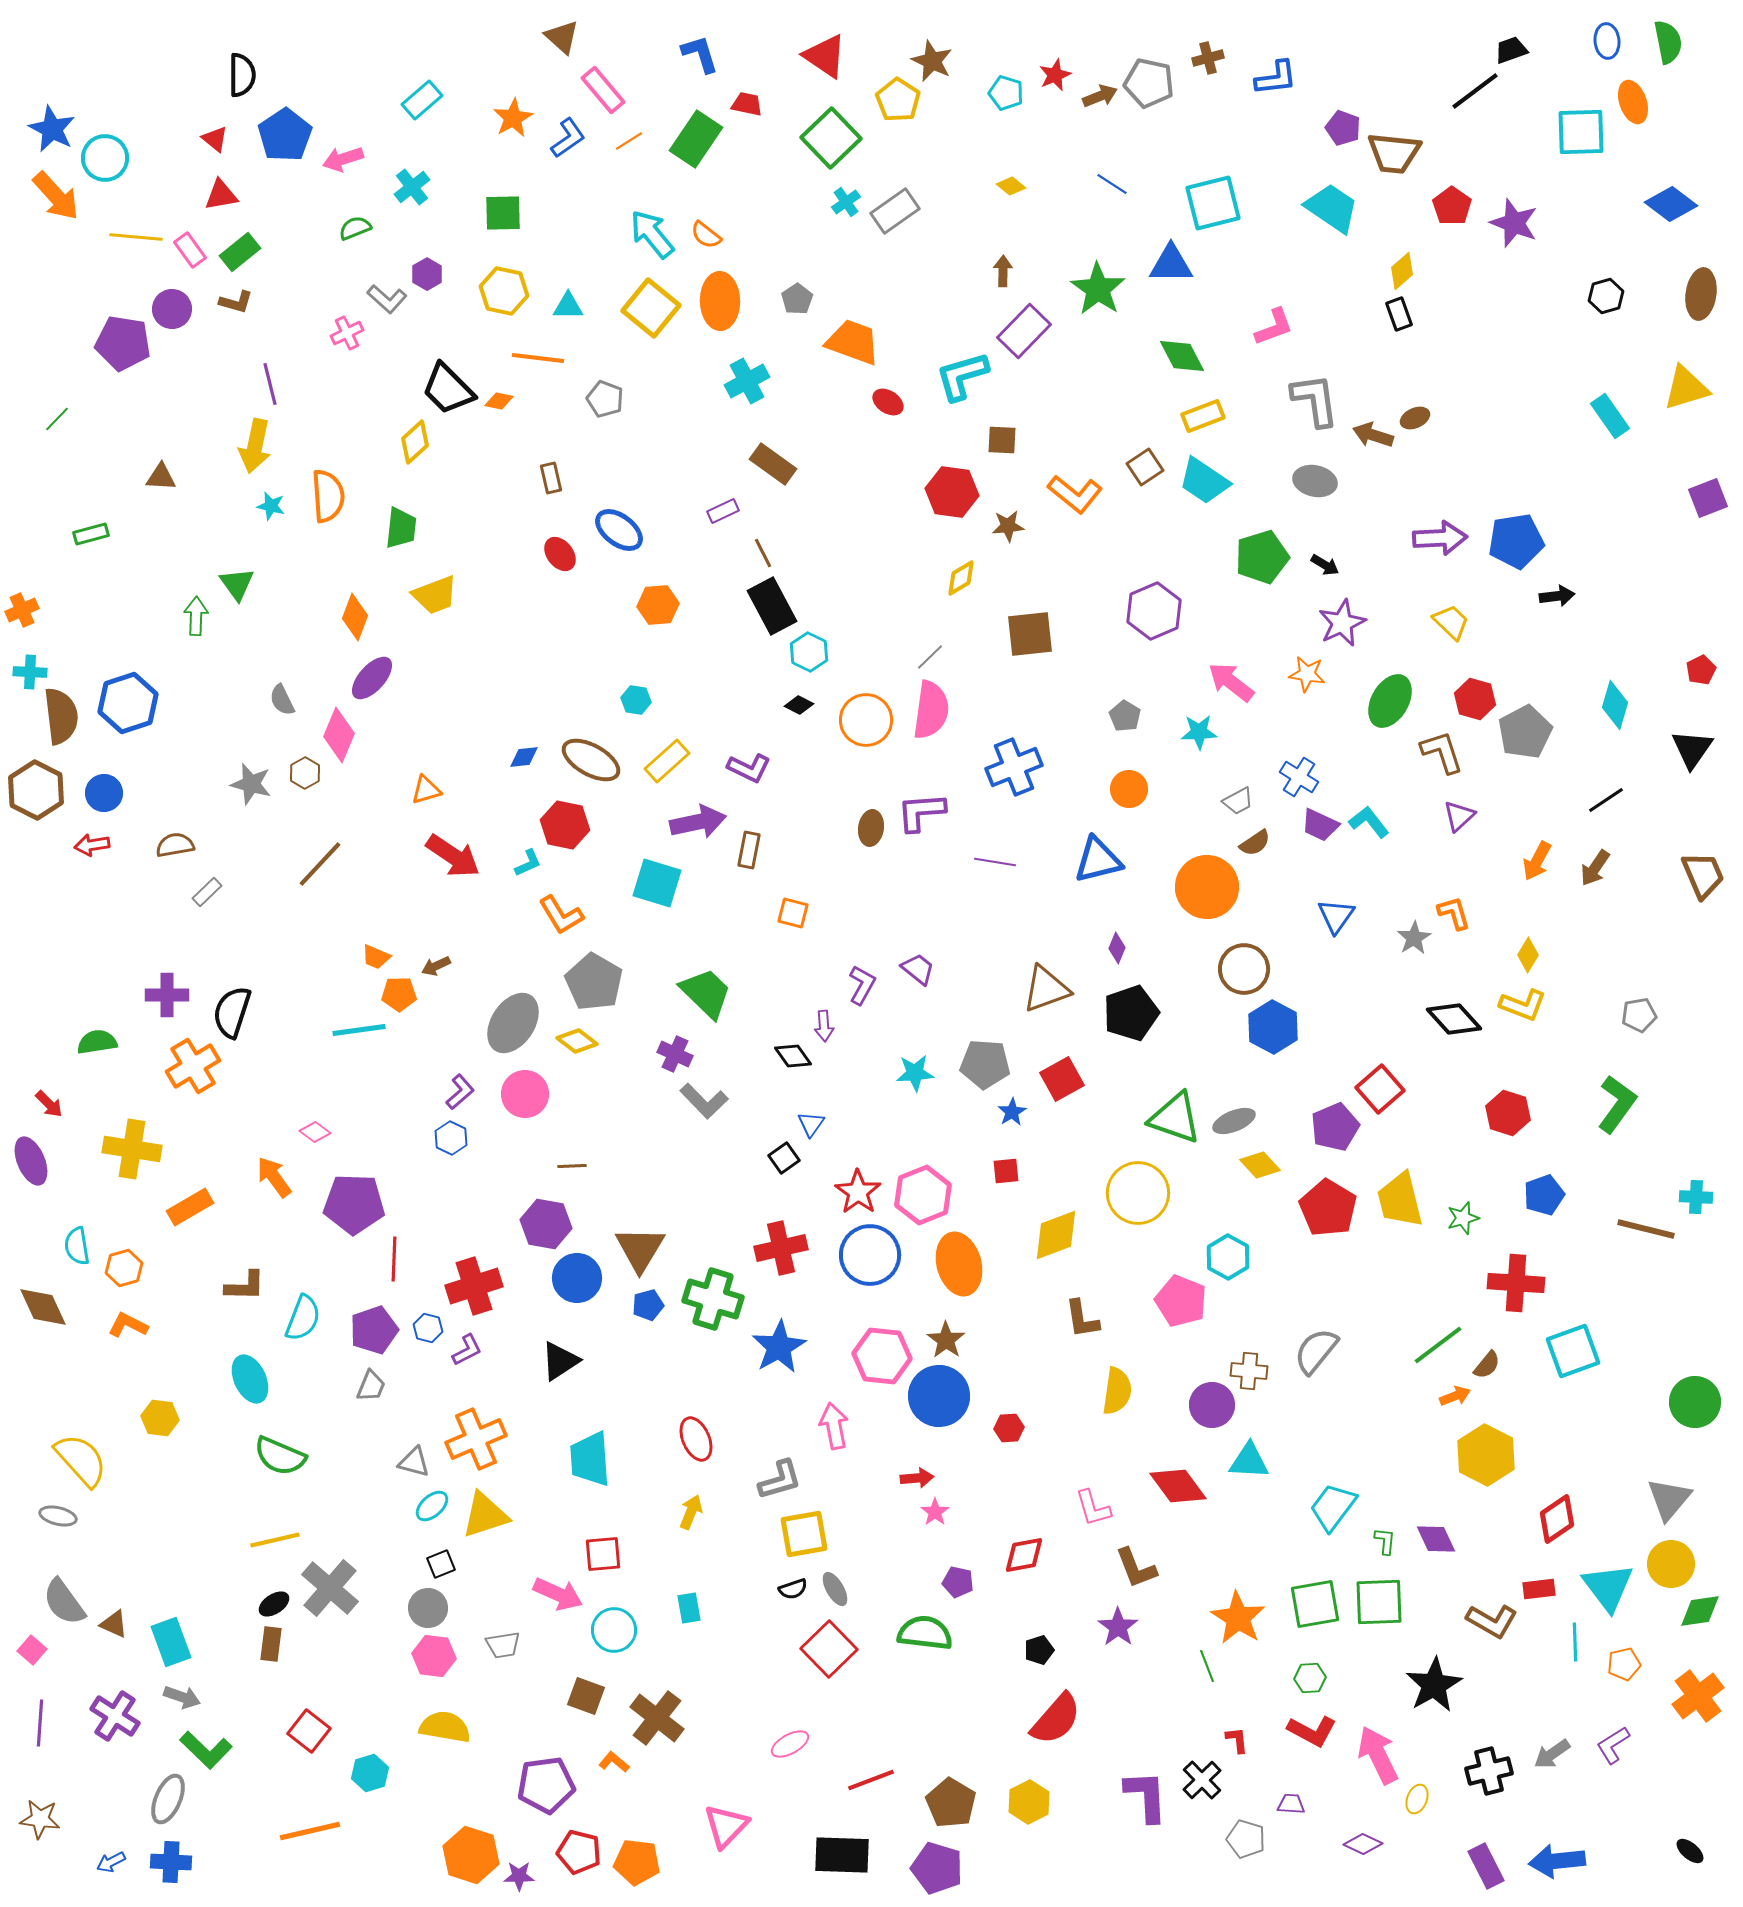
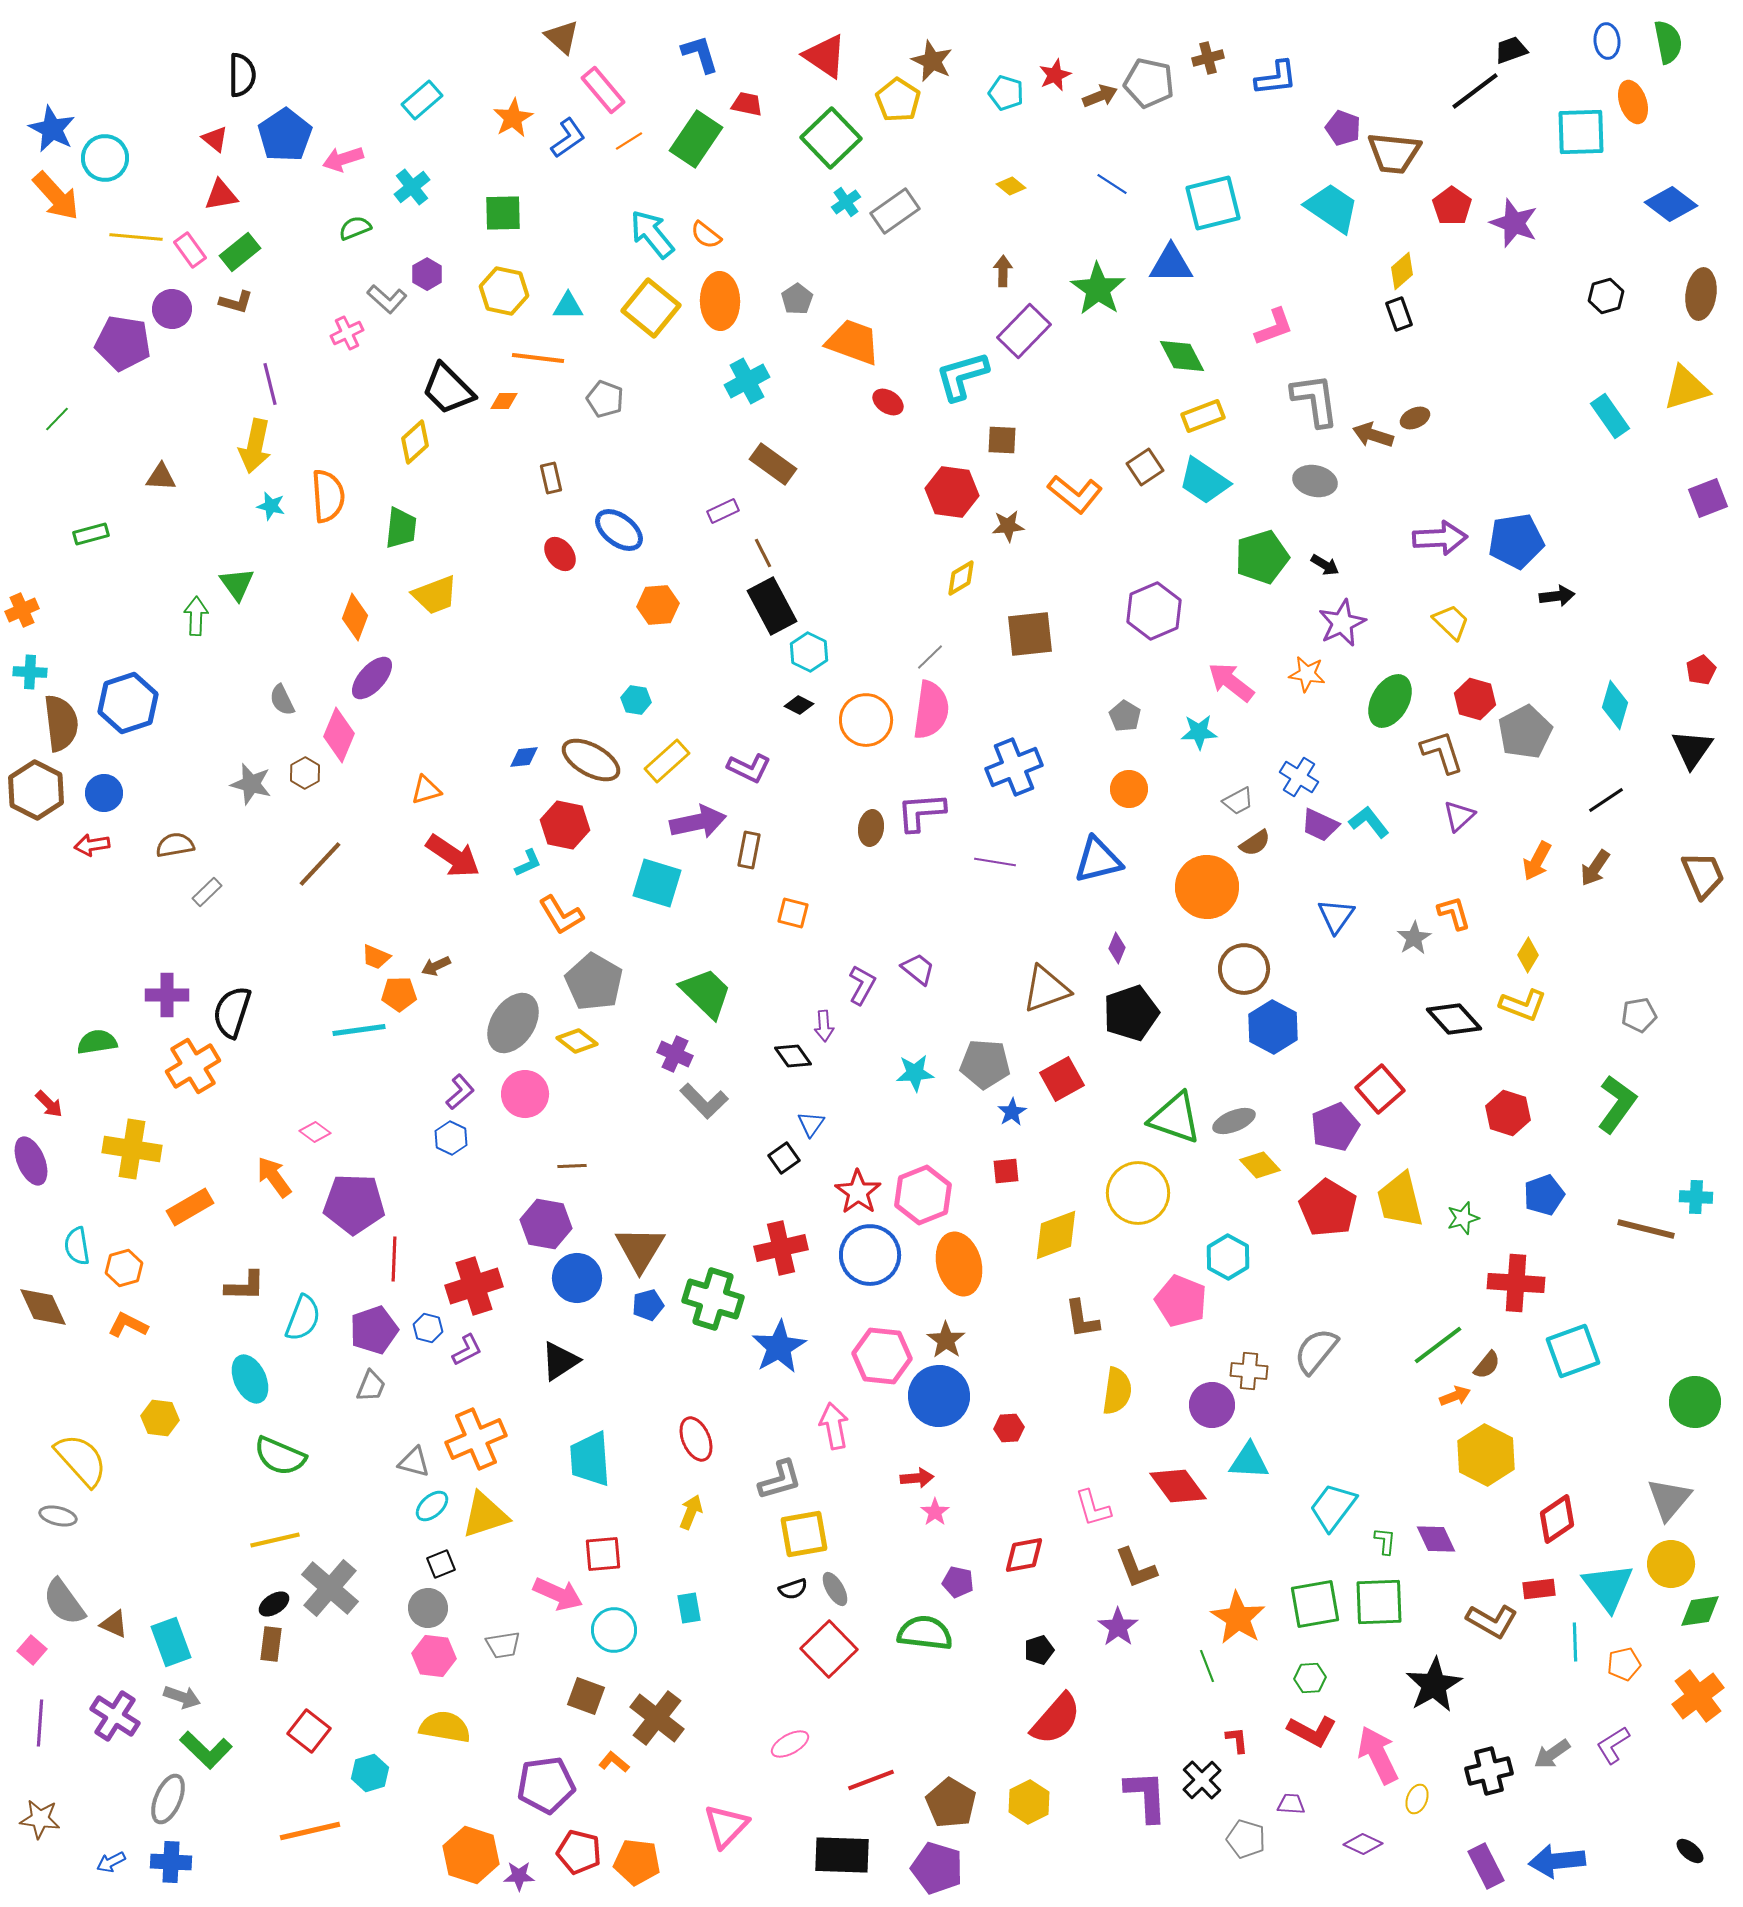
orange diamond at (499, 401): moved 5 px right; rotated 12 degrees counterclockwise
brown semicircle at (61, 716): moved 7 px down
